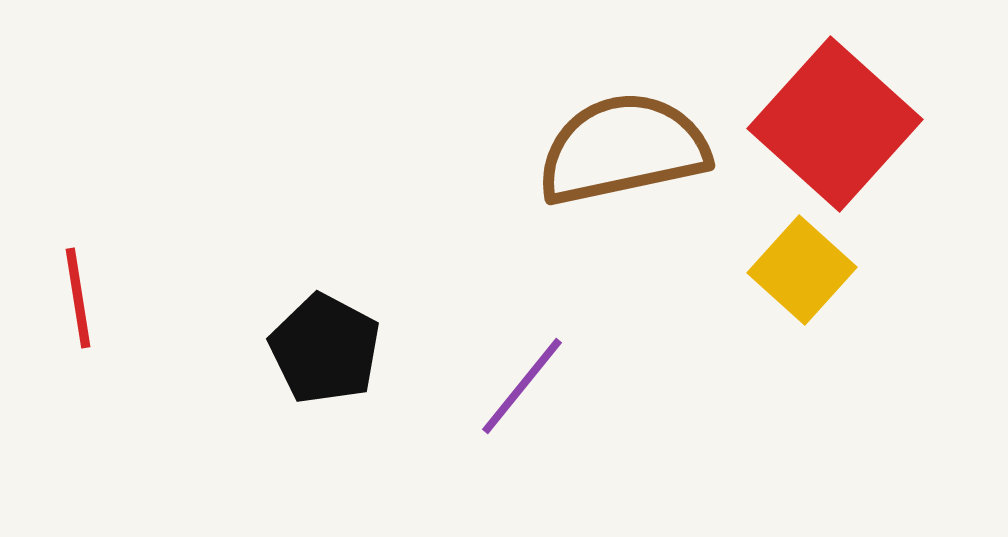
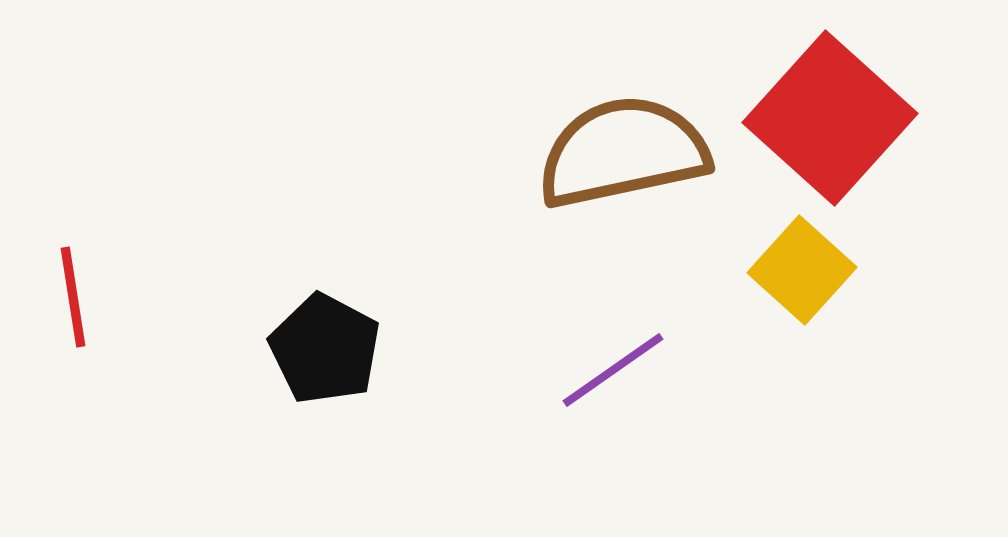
red square: moved 5 px left, 6 px up
brown semicircle: moved 3 px down
red line: moved 5 px left, 1 px up
purple line: moved 91 px right, 16 px up; rotated 16 degrees clockwise
